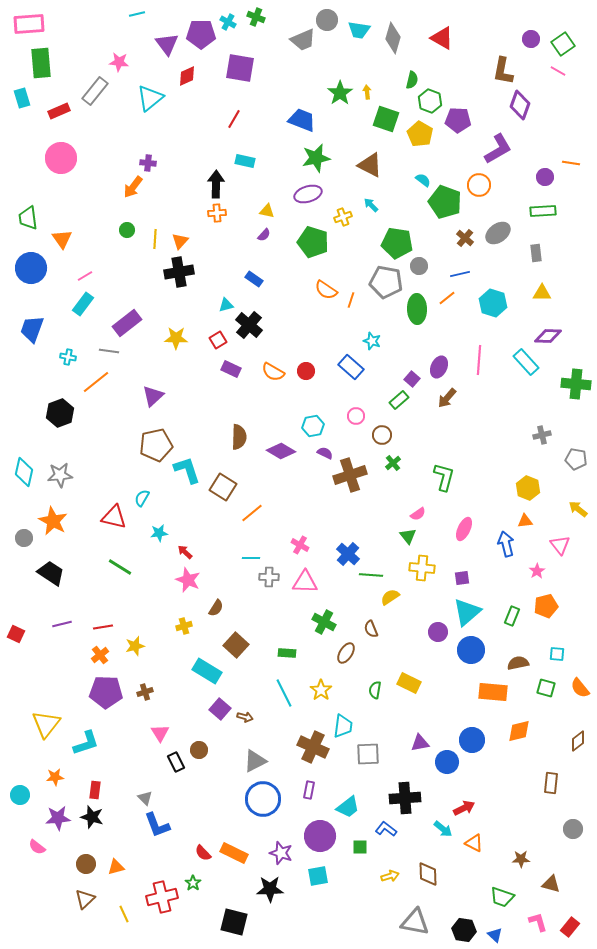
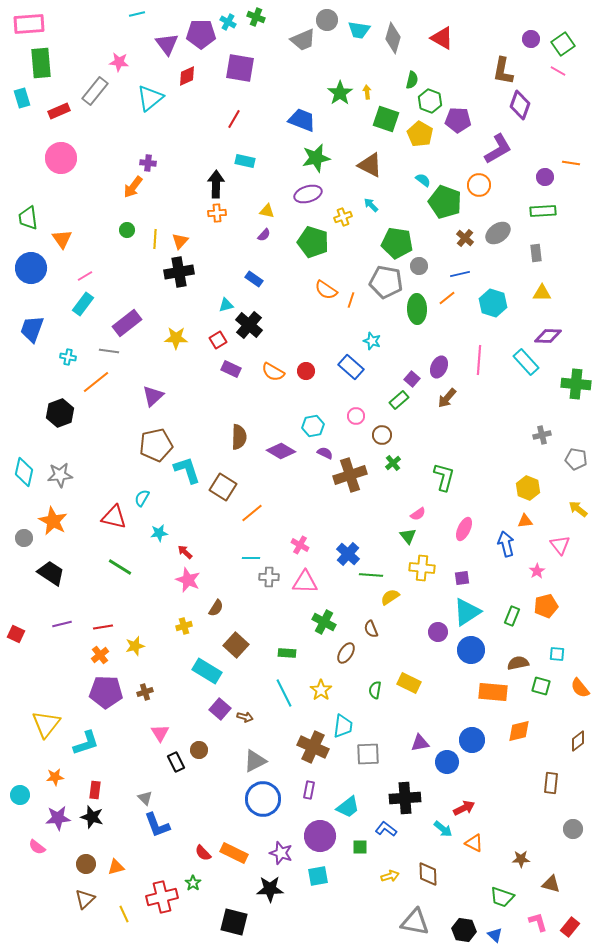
cyan triangle at (467, 612): rotated 8 degrees clockwise
green square at (546, 688): moved 5 px left, 2 px up
